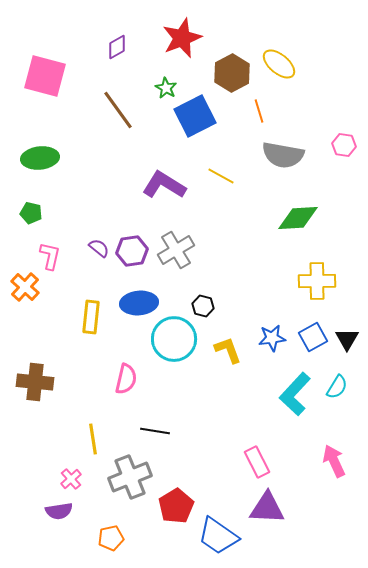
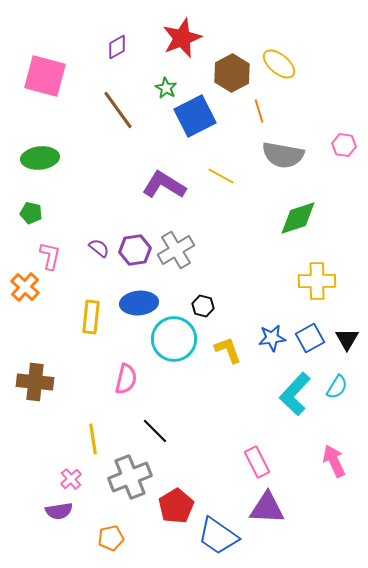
green diamond at (298, 218): rotated 15 degrees counterclockwise
purple hexagon at (132, 251): moved 3 px right, 1 px up
blue square at (313, 337): moved 3 px left, 1 px down
black line at (155, 431): rotated 36 degrees clockwise
